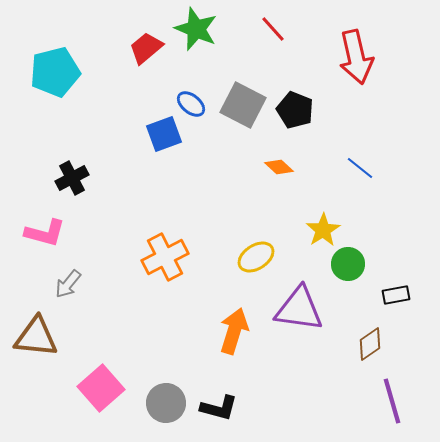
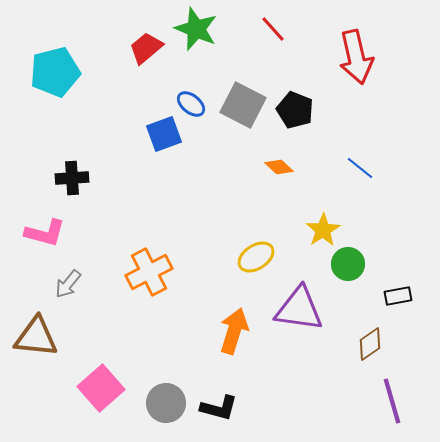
black cross: rotated 24 degrees clockwise
orange cross: moved 16 px left, 15 px down
black rectangle: moved 2 px right, 1 px down
